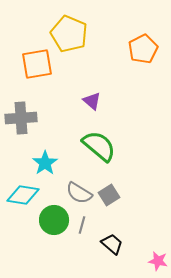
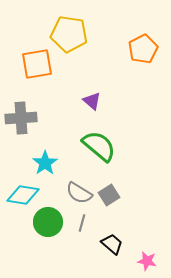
yellow pentagon: rotated 15 degrees counterclockwise
green circle: moved 6 px left, 2 px down
gray line: moved 2 px up
pink star: moved 11 px left
